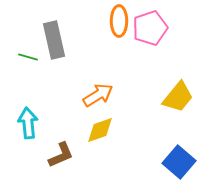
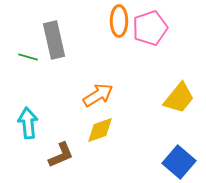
yellow trapezoid: moved 1 px right, 1 px down
